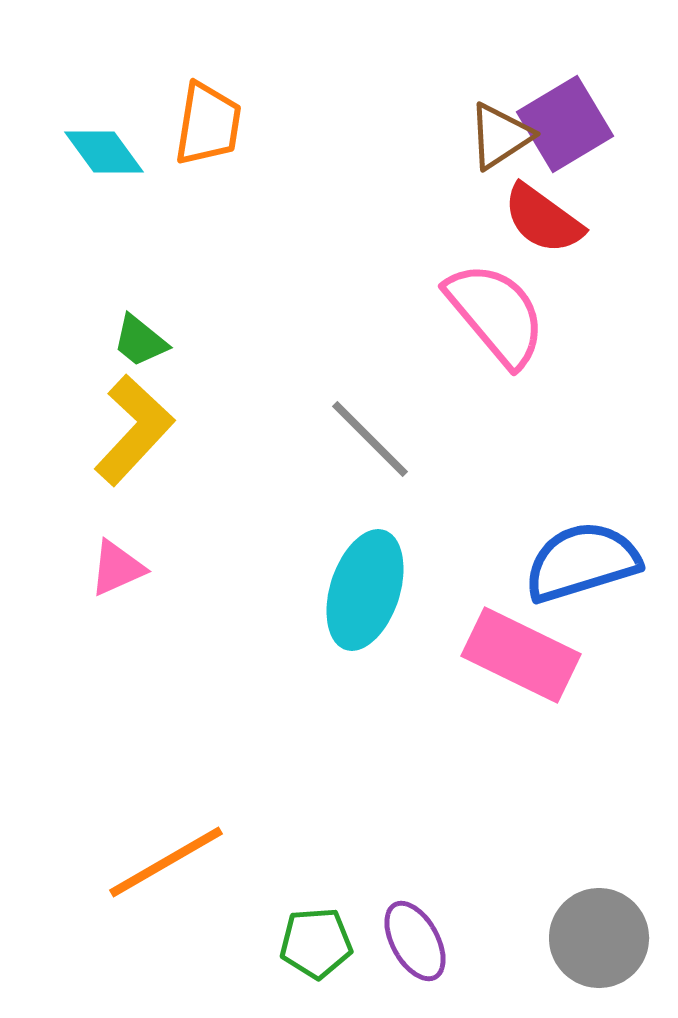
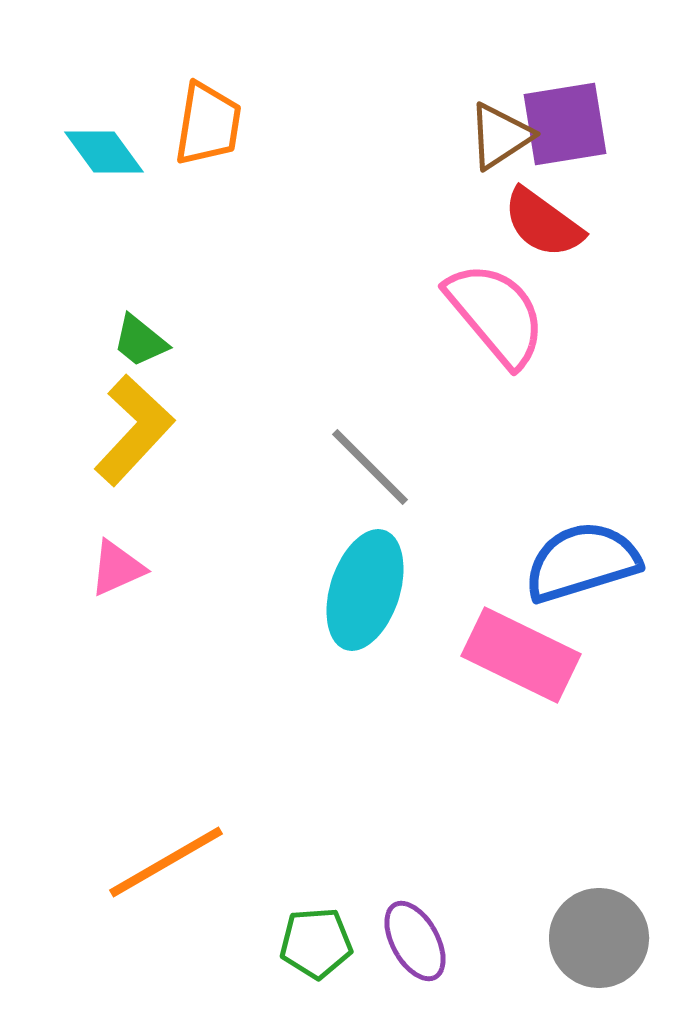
purple square: rotated 22 degrees clockwise
red semicircle: moved 4 px down
gray line: moved 28 px down
